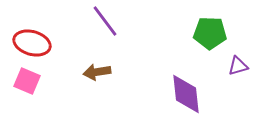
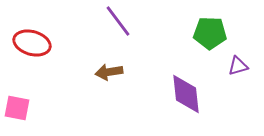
purple line: moved 13 px right
brown arrow: moved 12 px right
pink square: moved 10 px left, 27 px down; rotated 12 degrees counterclockwise
